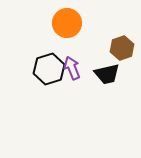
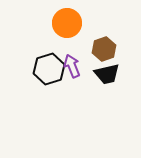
brown hexagon: moved 18 px left, 1 px down
purple arrow: moved 2 px up
